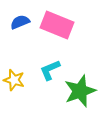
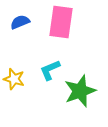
pink rectangle: moved 4 px right, 3 px up; rotated 76 degrees clockwise
yellow star: moved 1 px up
